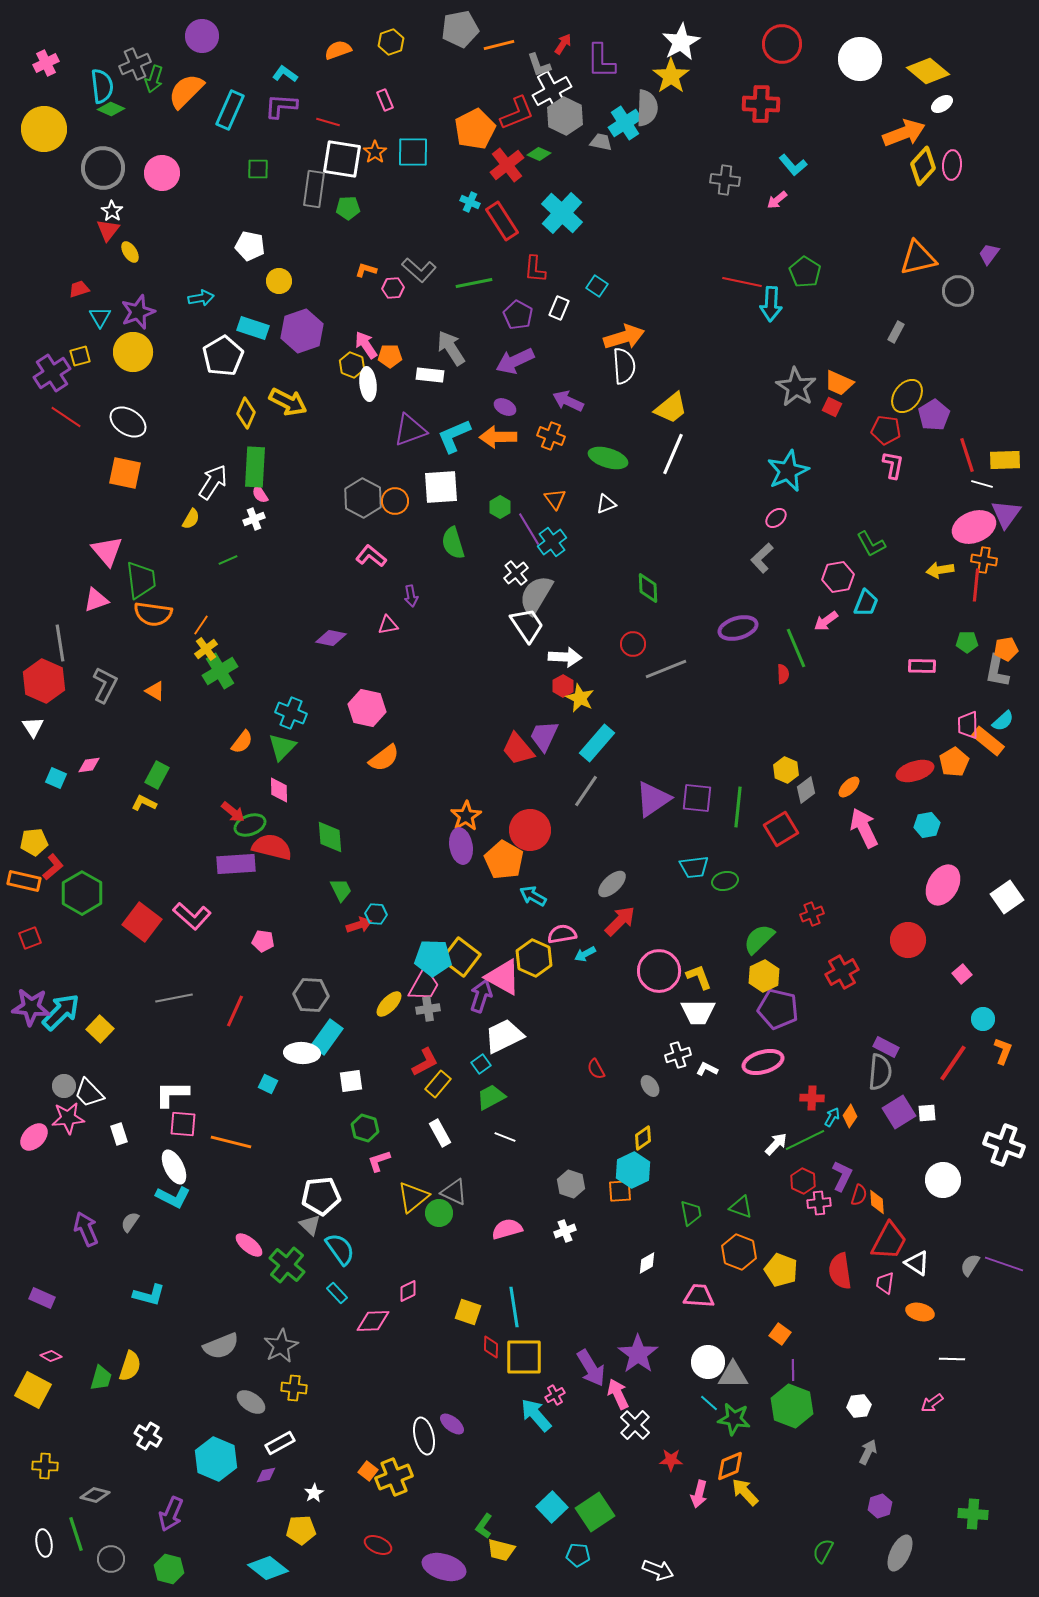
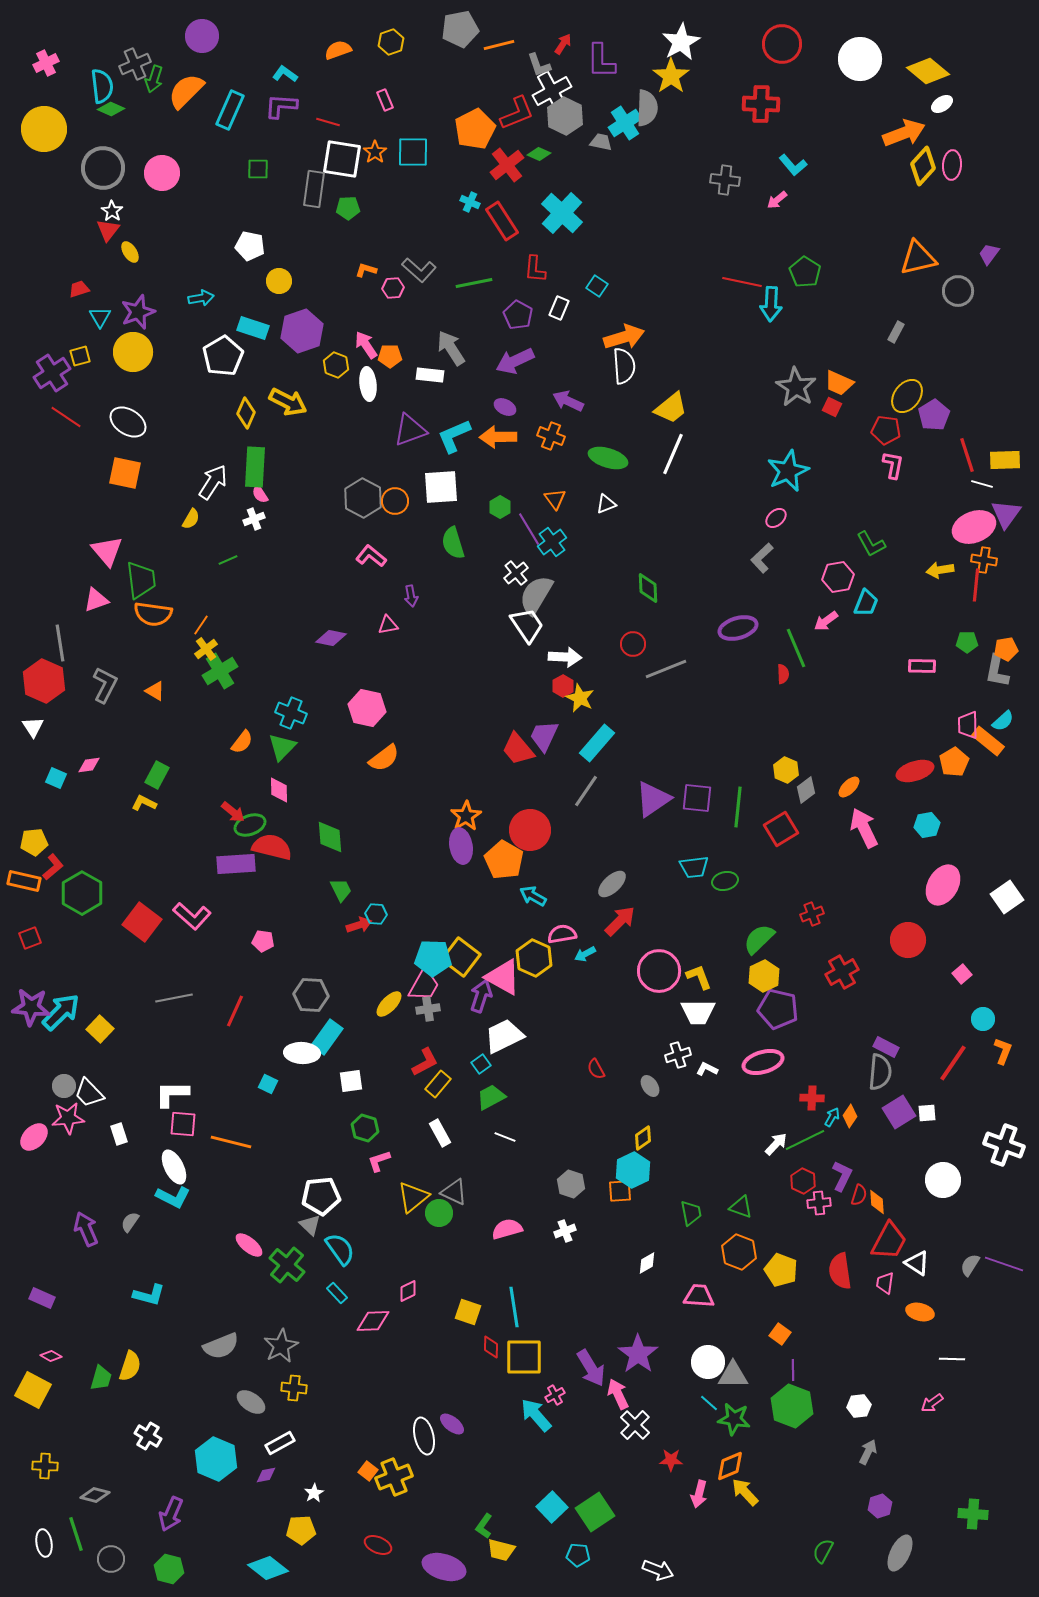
yellow hexagon at (352, 365): moved 16 px left
